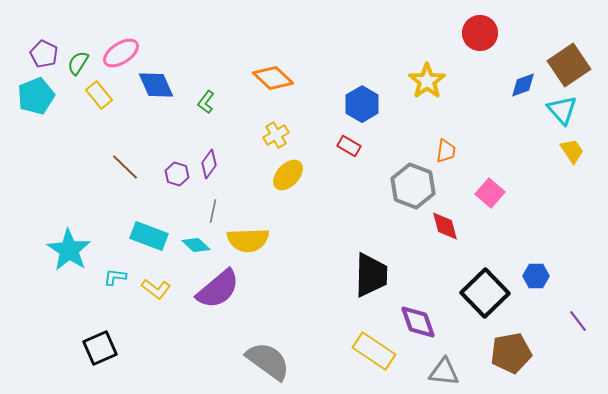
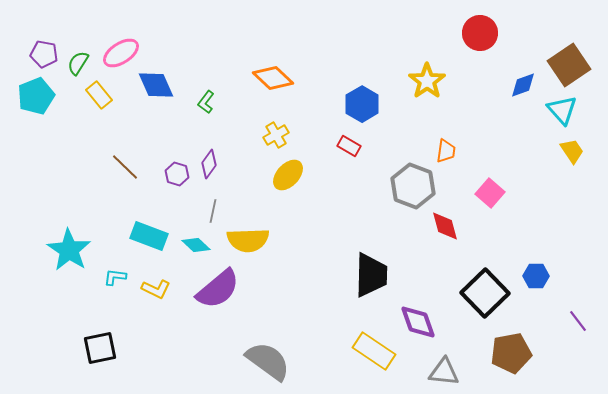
purple pentagon at (44, 54): rotated 16 degrees counterclockwise
yellow L-shape at (156, 289): rotated 12 degrees counterclockwise
black square at (100, 348): rotated 12 degrees clockwise
